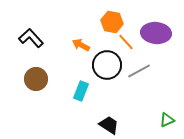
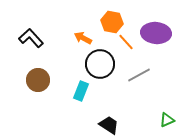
orange arrow: moved 2 px right, 7 px up
black circle: moved 7 px left, 1 px up
gray line: moved 4 px down
brown circle: moved 2 px right, 1 px down
